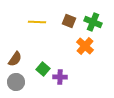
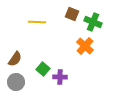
brown square: moved 3 px right, 7 px up
